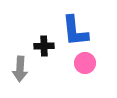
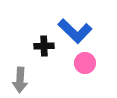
blue L-shape: rotated 40 degrees counterclockwise
gray arrow: moved 11 px down
